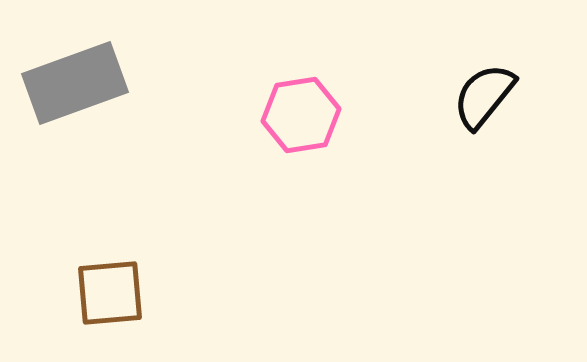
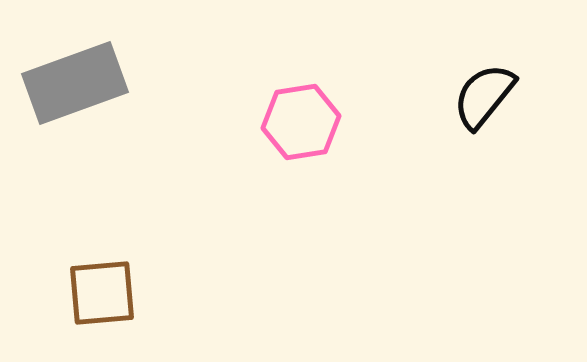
pink hexagon: moved 7 px down
brown square: moved 8 px left
